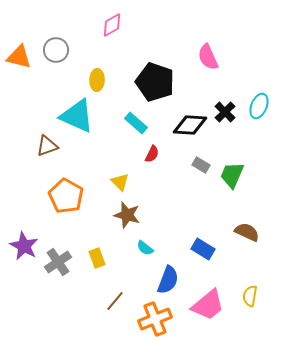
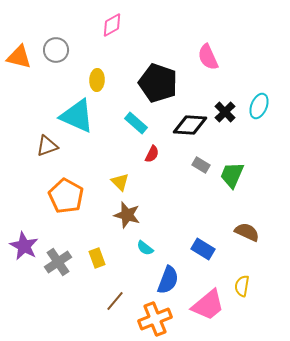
black pentagon: moved 3 px right, 1 px down
yellow semicircle: moved 8 px left, 10 px up
